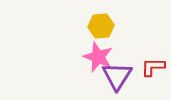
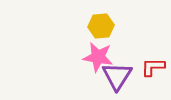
pink star: rotated 12 degrees counterclockwise
